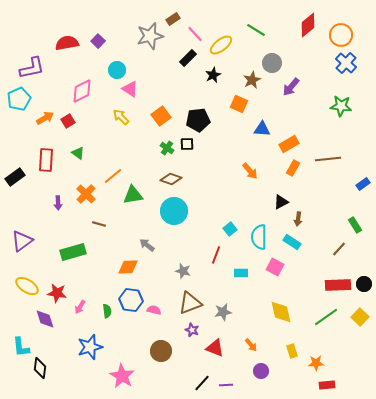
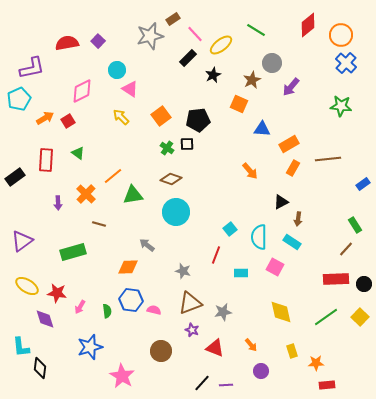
cyan circle at (174, 211): moved 2 px right, 1 px down
brown line at (339, 249): moved 7 px right
red rectangle at (338, 285): moved 2 px left, 6 px up
